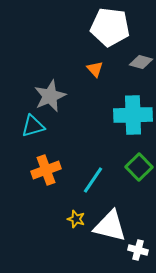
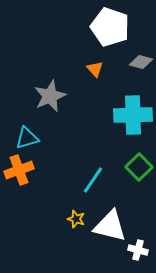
white pentagon: rotated 12 degrees clockwise
cyan triangle: moved 6 px left, 12 px down
orange cross: moved 27 px left
